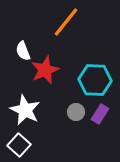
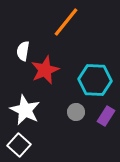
white semicircle: rotated 30 degrees clockwise
purple rectangle: moved 6 px right, 2 px down
